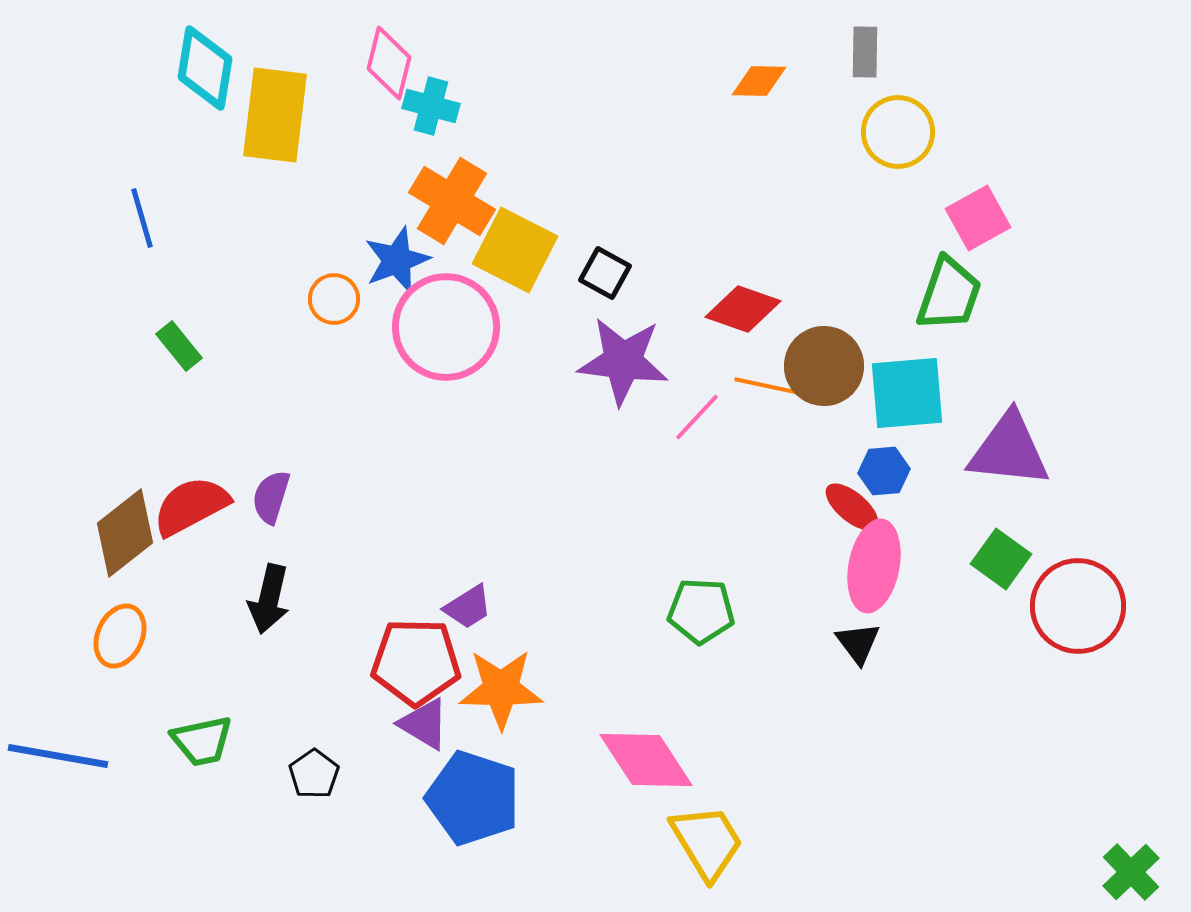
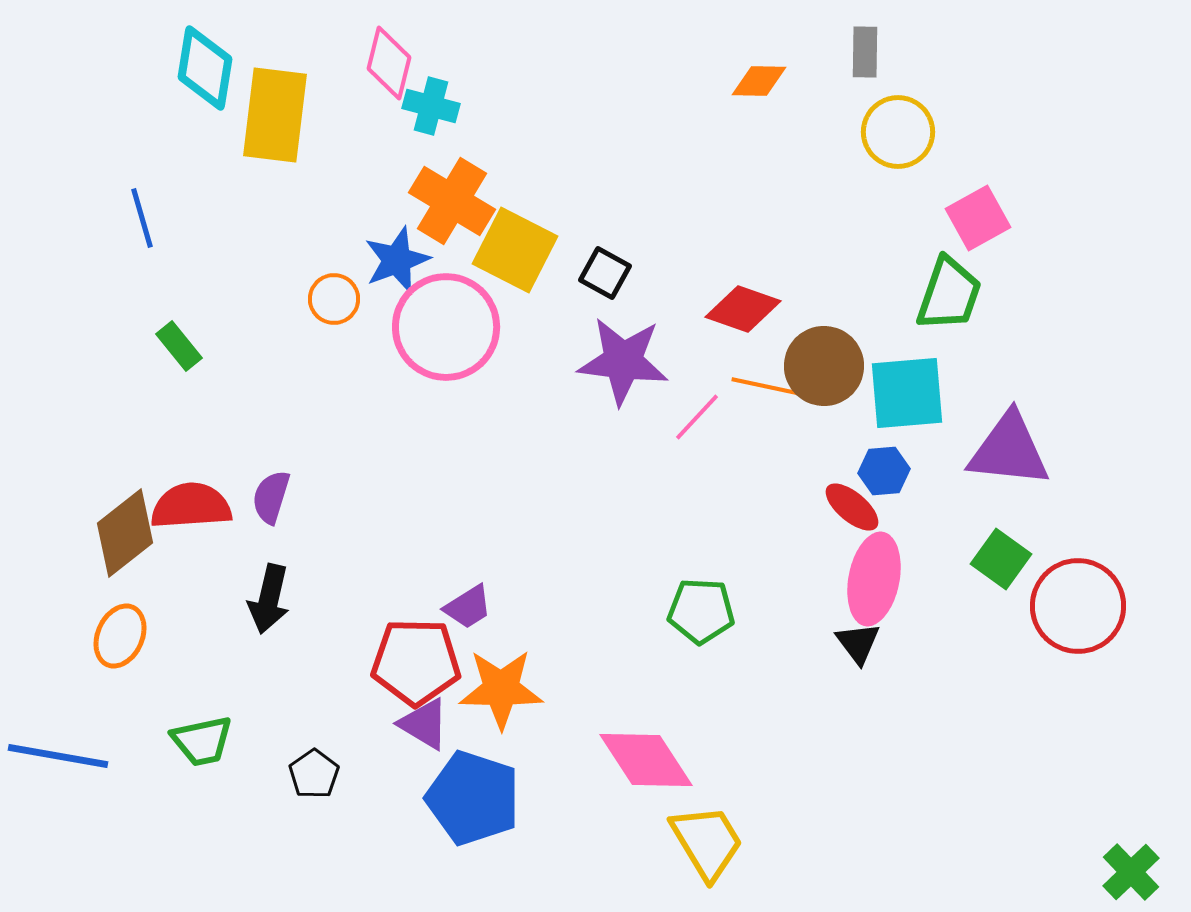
orange line at (767, 386): moved 3 px left
red semicircle at (191, 506): rotated 24 degrees clockwise
pink ellipse at (874, 566): moved 13 px down
